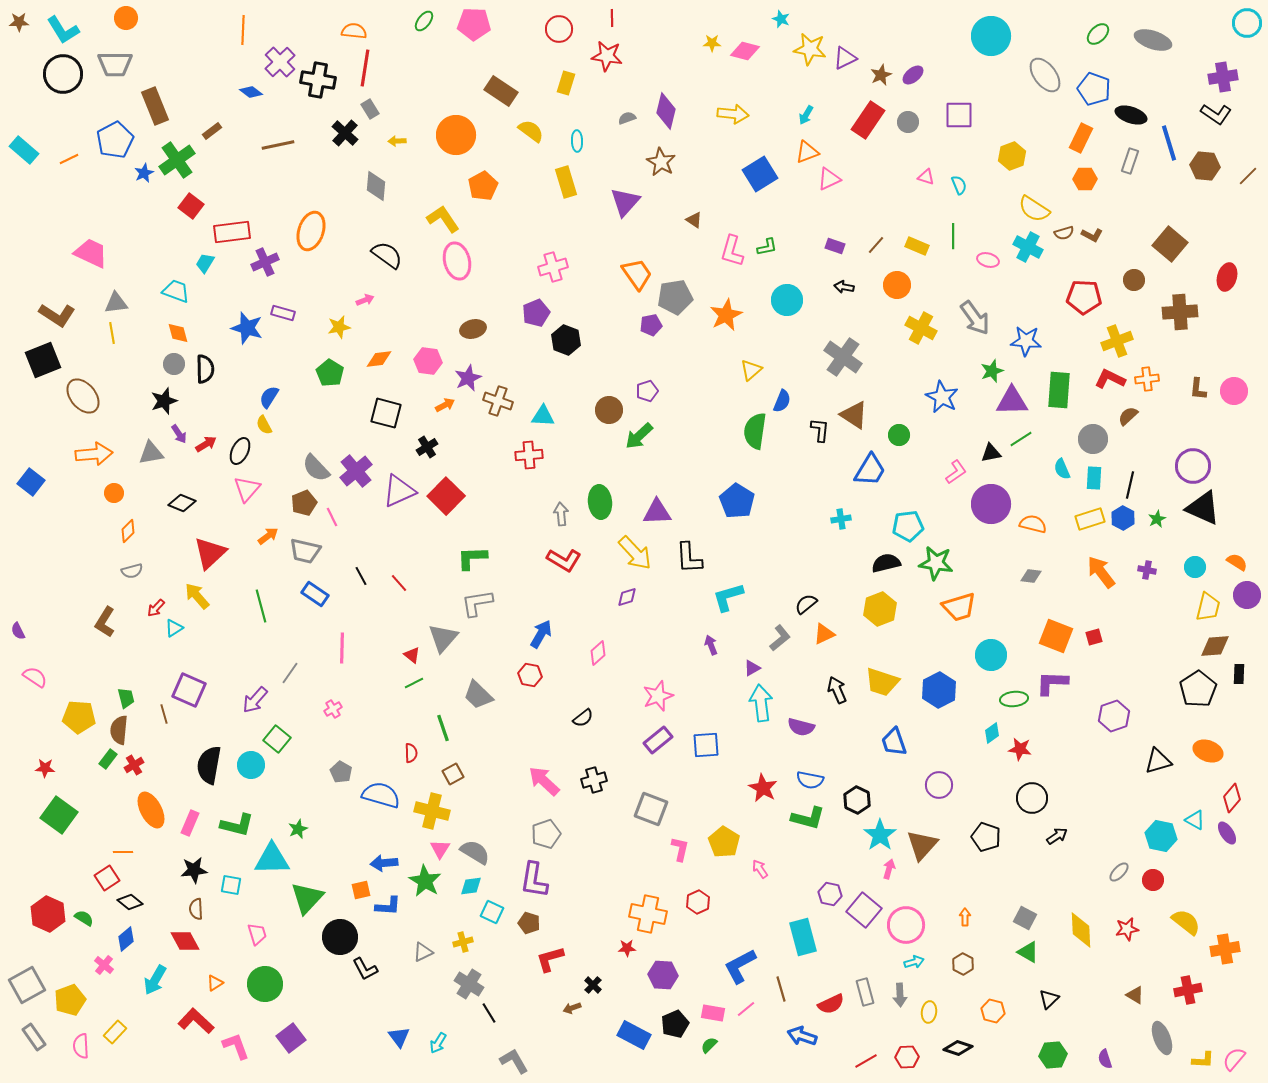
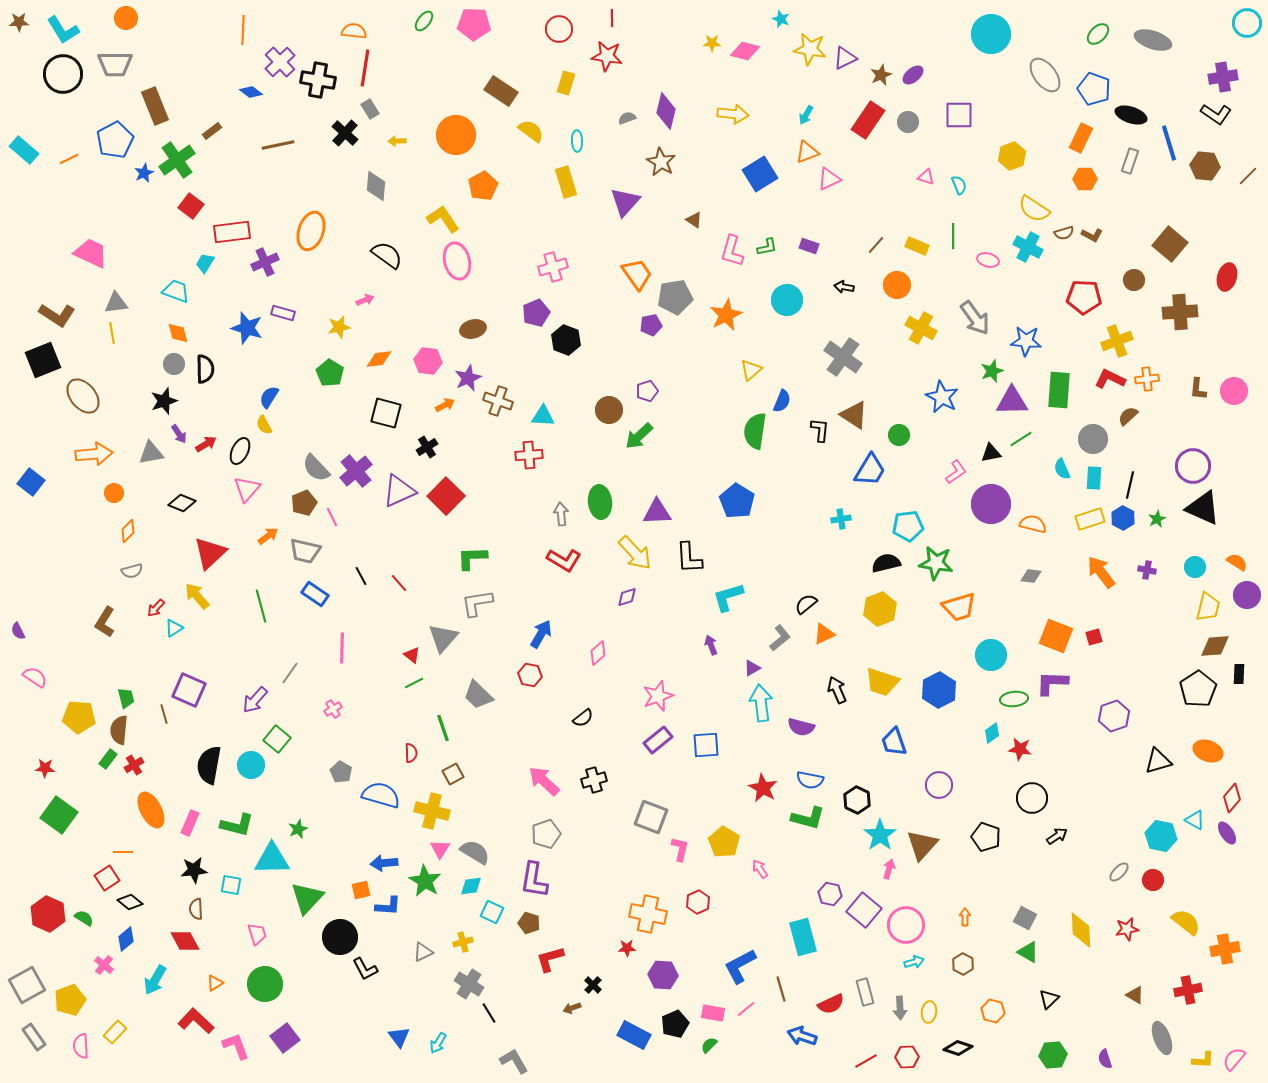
cyan circle at (991, 36): moved 2 px up
purple rectangle at (835, 246): moved 26 px left
gray square at (651, 809): moved 8 px down
gray arrow at (900, 995): moved 13 px down
purple square at (291, 1038): moved 6 px left
